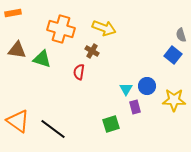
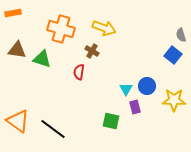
green square: moved 3 px up; rotated 30 degrees clockwise
